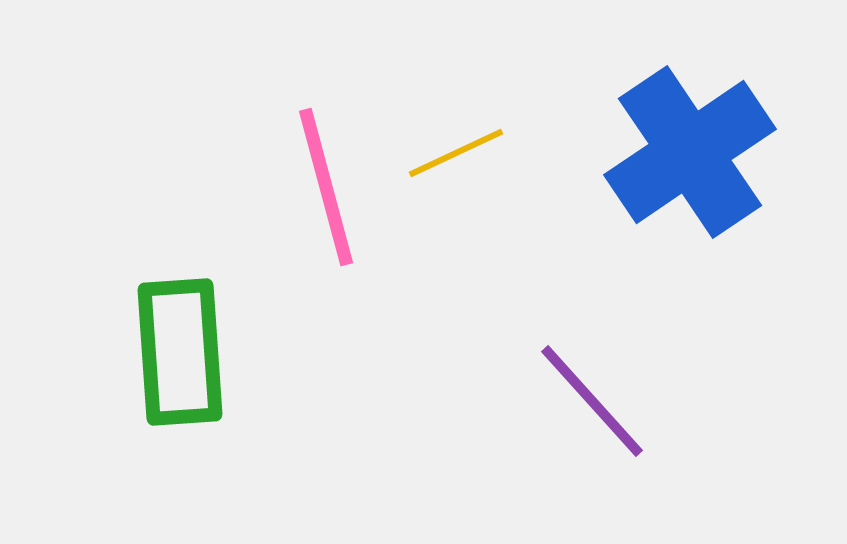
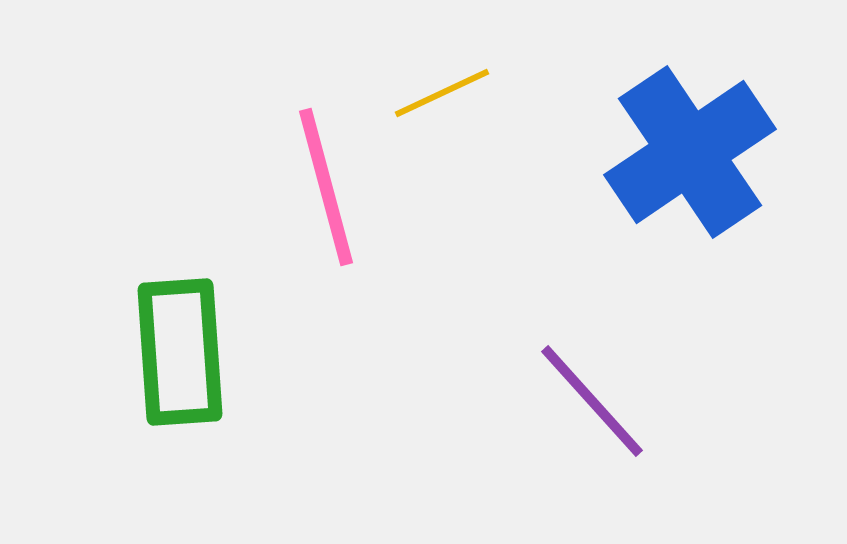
yellow line: moved 14 px left, 60 px up
